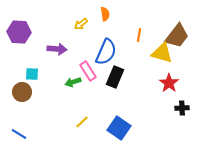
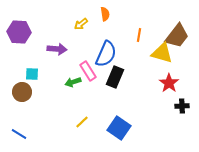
blue semicircle: moved 2 px down
black cross: moved 2 px up
